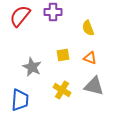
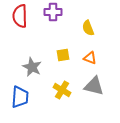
red semicircle: rotated 40 degrees counterclockwise
blue trapezoid: moved 3 px up
